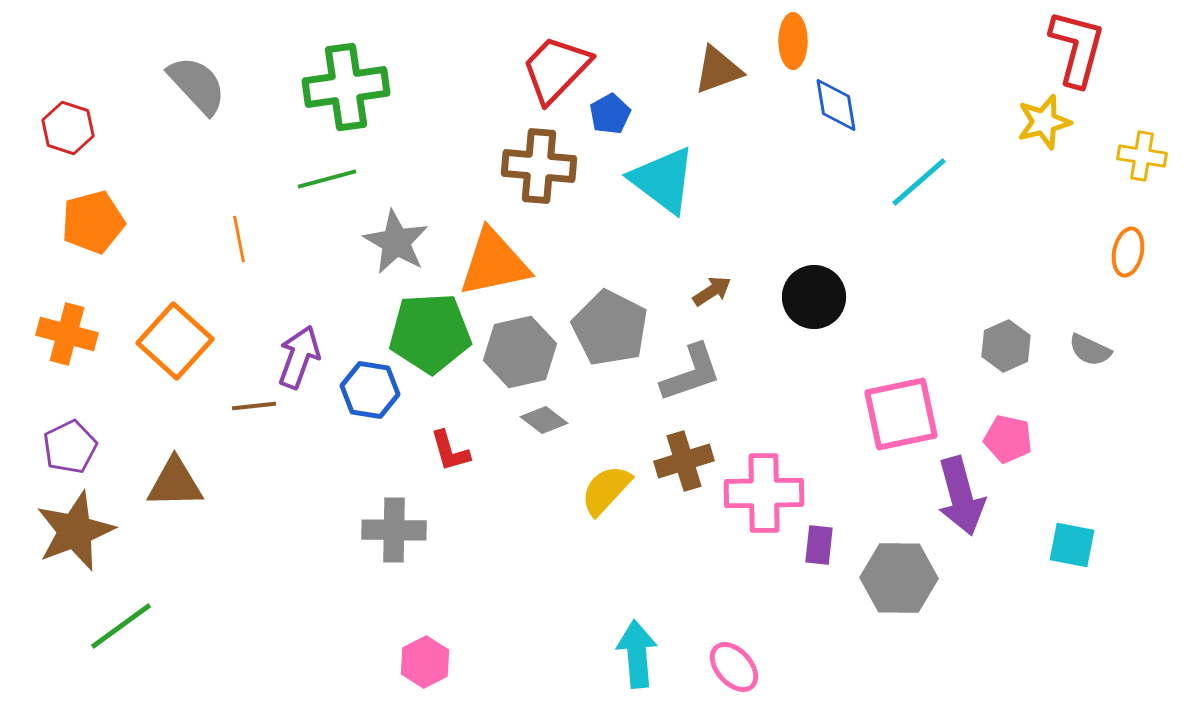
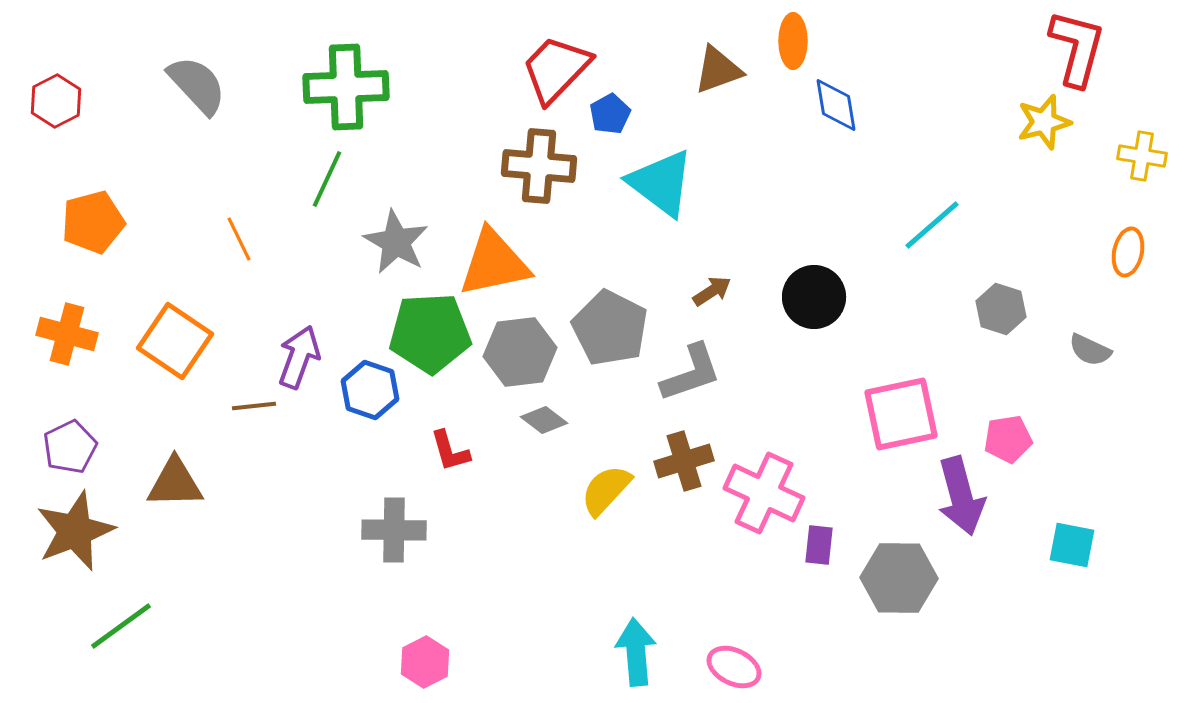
green cross at (346, 87): rotated 6 degrees clockwise
red hexagon at (68, 128): moved 12 px left, 27 px up; rotated 15 degrees clockwise
green line at (327, 179): rotated 50 degrees counterclockwise
cyan triangle at (663, 180): moved 2 px left, 3 px down
cyan line at (919, 182): moved 13 px right, 43 px down
orange line at (239, 239): rotated 15 degrees counterclockwise
orange square at (175, 341): rotated 8 degrees counterclockwise
gray hexagon at (1006, 346): moved 5 px left, 37 px up; rotated 18 degrees counterclockwise
gray hexagon at (520, 352): rotated 6 degrees clockwise
blue hexagon at (370, 390): rotated 10 degrees clockwise
pink pentagon at (1008, 439): rotated 21 degrees counterclockwise
pink cross at (764, 493): rotated 26 degrees clockwise
cyan arrow at (637, 654): moved 1 px left, 2 px up
pink ellipse at (734, 667): rotated 22 degrees counterclockwise
